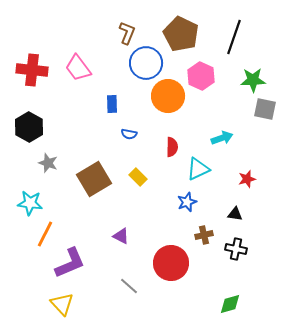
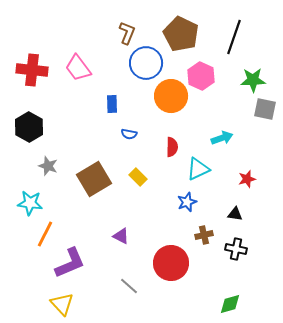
orange circle: moved 3 px right
gray star: moved 3 px down
